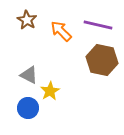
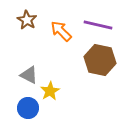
brown hexagon: moved 2 px left
